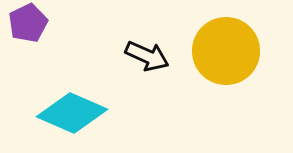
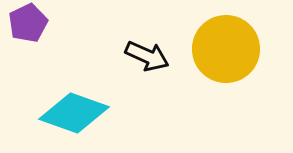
yellow circle: moved 2 px up
cyan diamond: moved 2 px right; rotated 4 degrees counterclockwise
